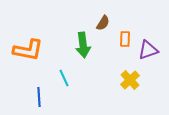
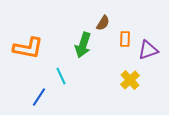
green arrow: rotated 25 degrees clockwise
orange L-shape: moved 2 px up
cyan line: moved 3 px left, 2 px up
blue line: rotated 36 degrees clockwise
